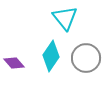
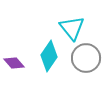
cyan triangle: moved 7 px right, 10 px down
cyan diamond: moved 2 px left
